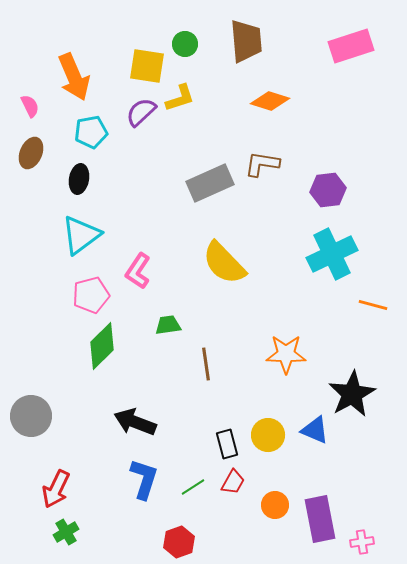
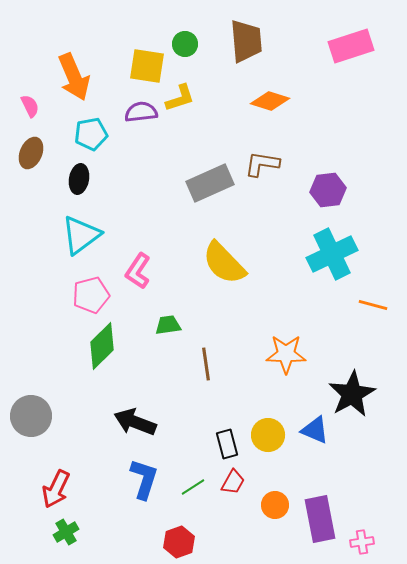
purple semicircle: rotated 36 degrees clockwise
cyan pentagon: moved 2 px down
